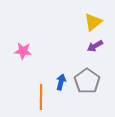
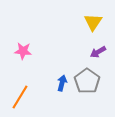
yellow triangle: rotated 18 degrees counterclockwise
purple arrow: moved 3 px right, 6 px down
blue arrow: moved 1 px right, 1 px down
orange line: moved 21 px left; rotated 30 degrees clockwise
